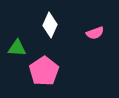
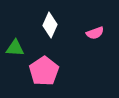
green triangle: moved 2 px left
